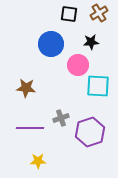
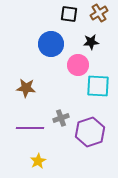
yellow star: rotated 28 degrees counterclockwise
